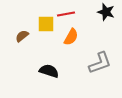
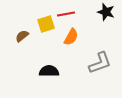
yellow square: rotated 18 degrees counterclockwise
black semicircle: rotated 18 degrees counterclockwise
